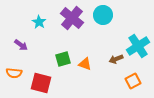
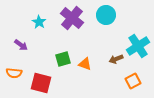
cyan circle: moved 3 px right
